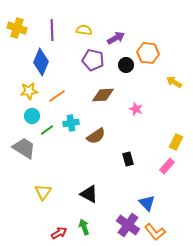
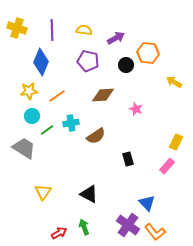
purple pentagon: moved 5 px left, 1 px down
